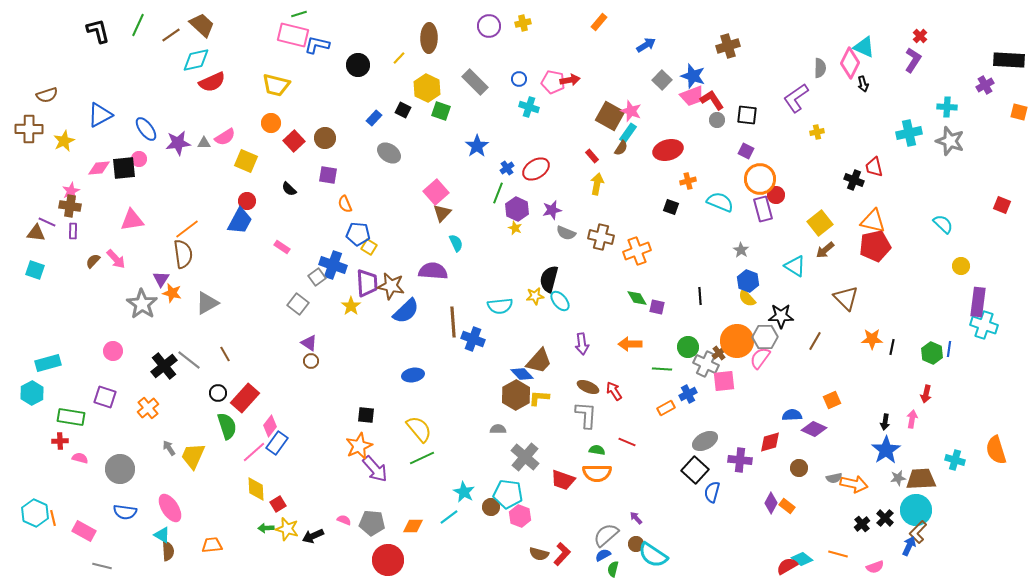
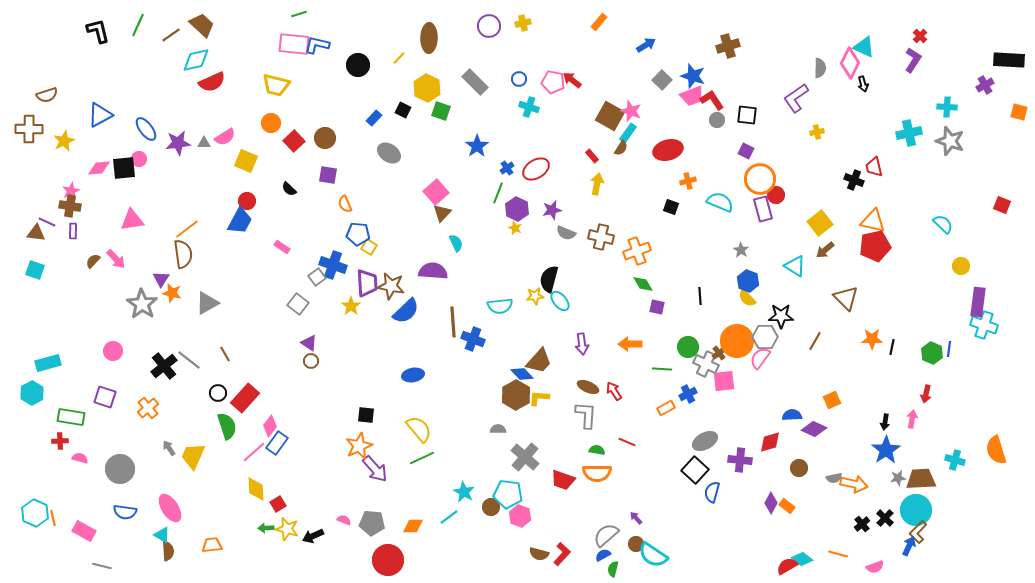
pink rectangle at (293, 35): moved 1 px right, 9 px down; rotated 8 degrees counterclockwise
red arrow at (570, 80): moved 2 px right; rotated 132 degrees counterclockwise
green diamond at (637, 298): moved 6 px right, 14 px up
